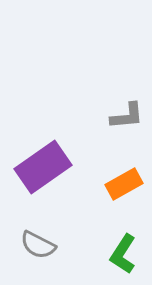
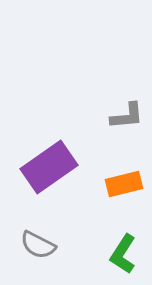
purple rectangle: moved 6 px right
orange rectangle: rotated 15 degrees clockwise
